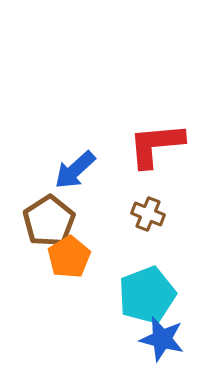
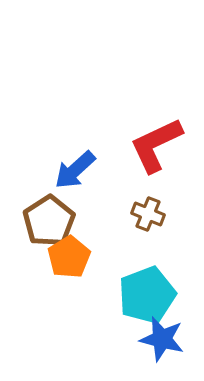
red L-shape: rotated 20 degrees counterclockwise
